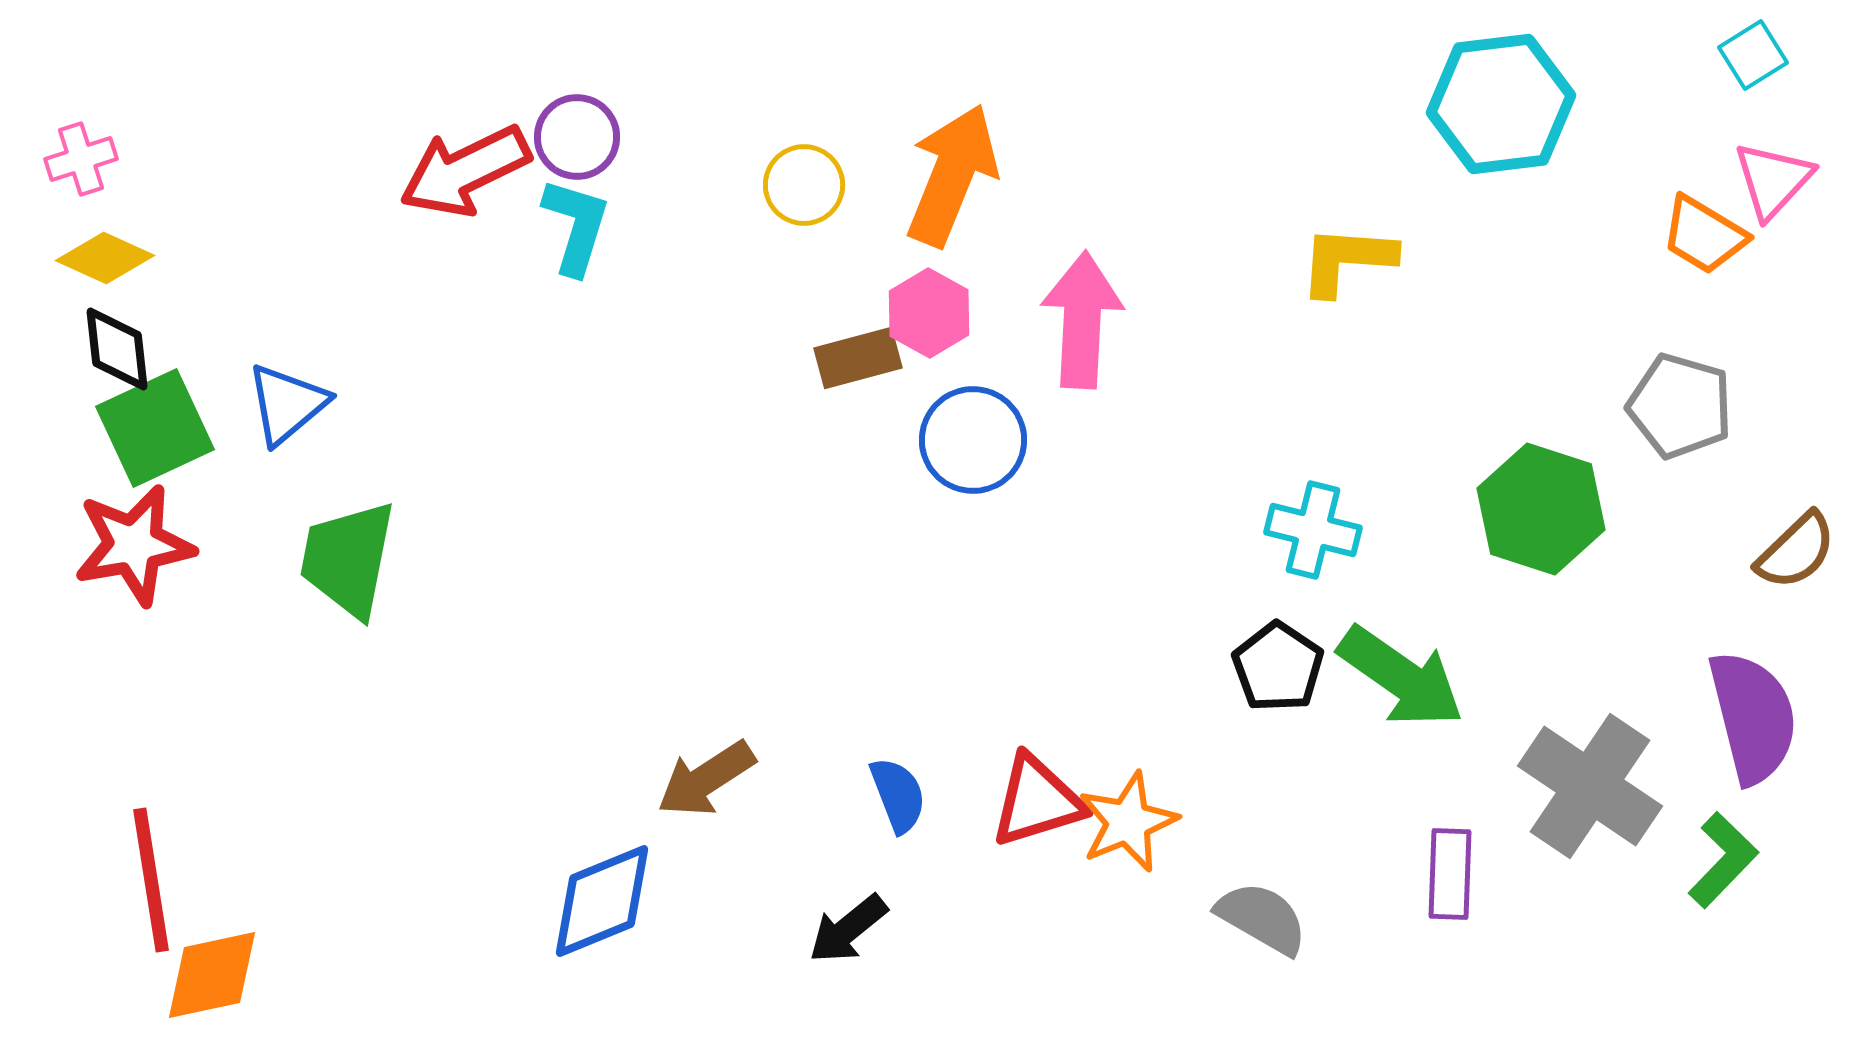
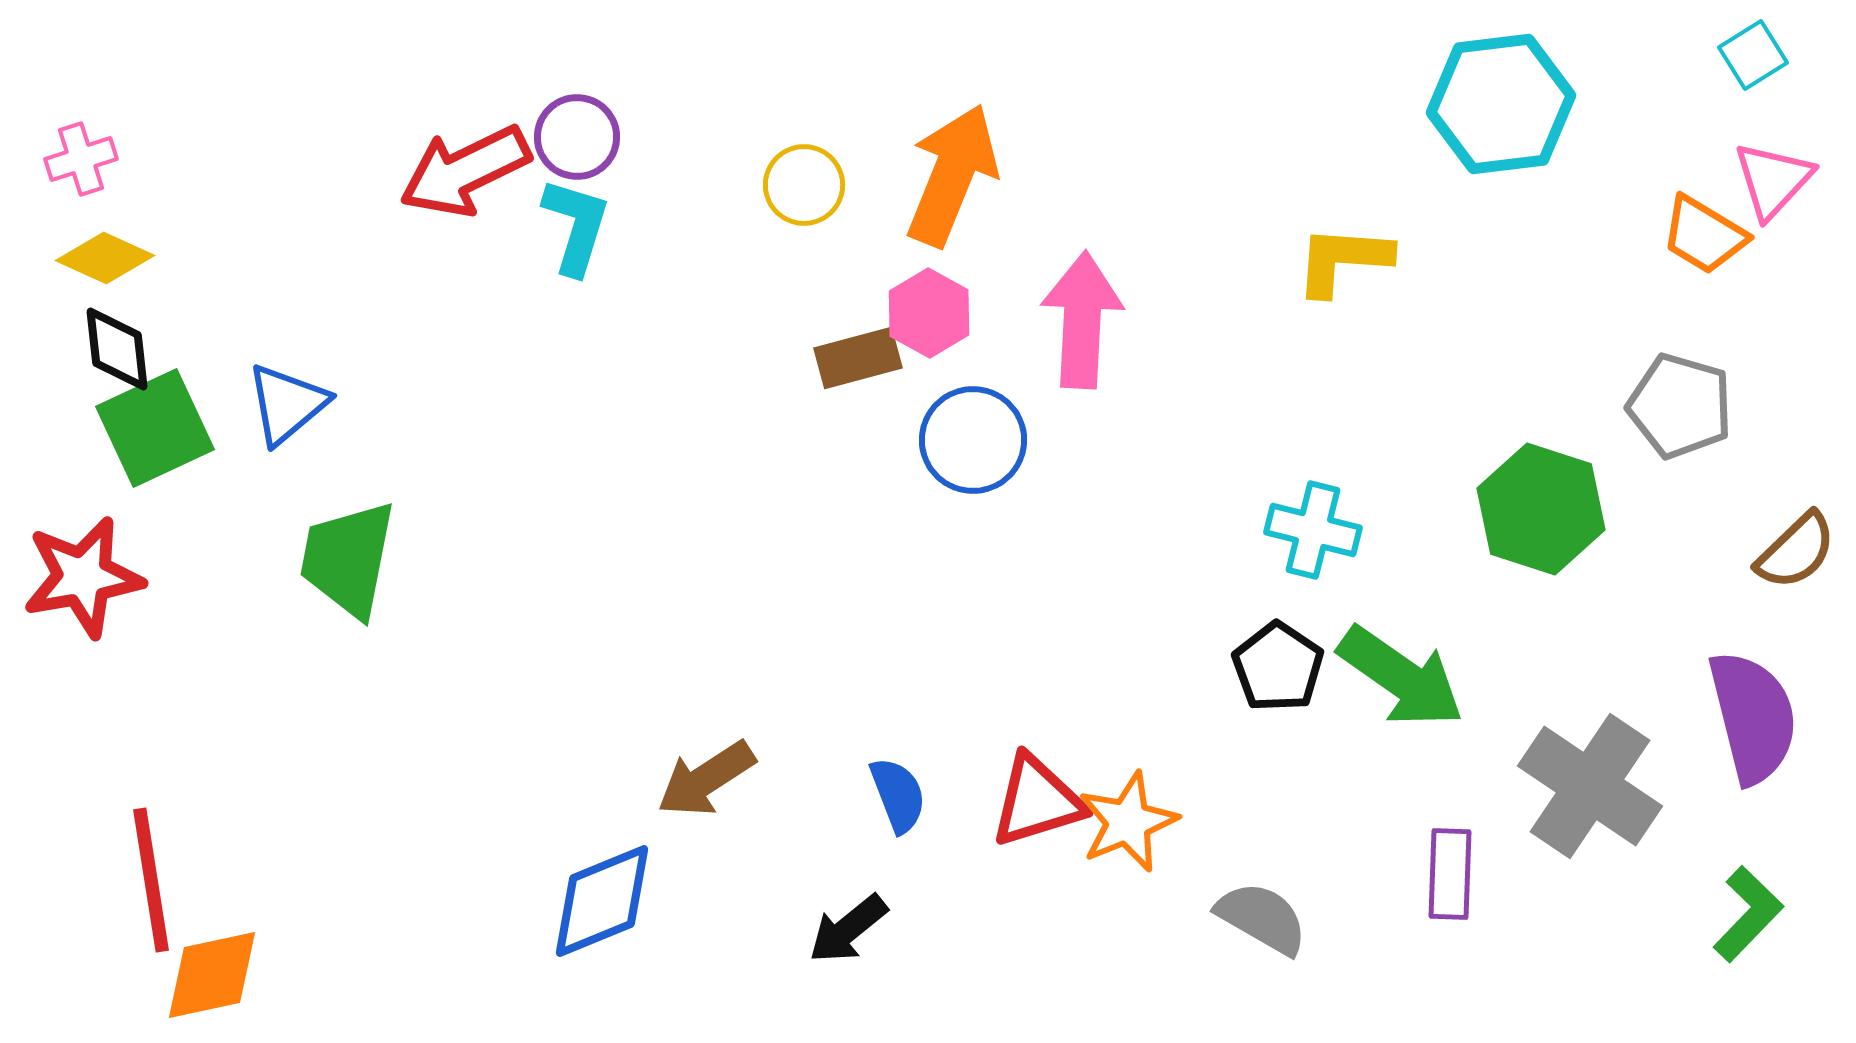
yellow L-shape: moved 4 px left
red star: moved 51 px left, 32 px down
green L-shape: moved 25 px right, 54 px down
